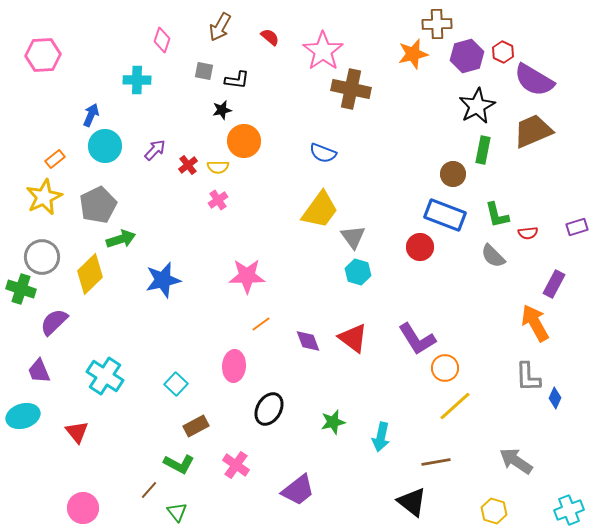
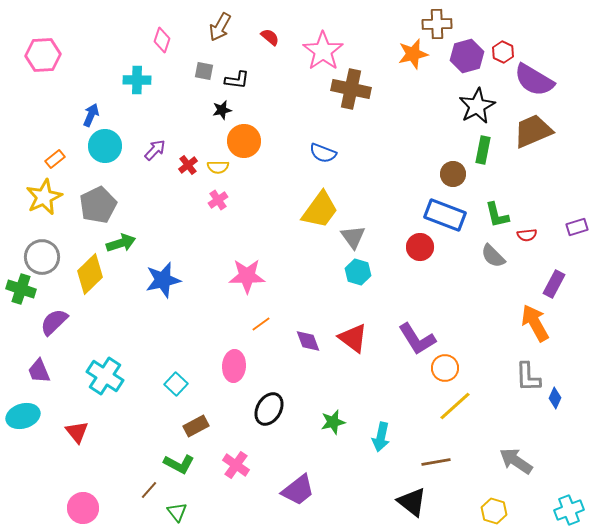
red semicircle at (528, 233): moved 1 px left, 2 px down
green arrow at (121, 239): moved 4 px down
